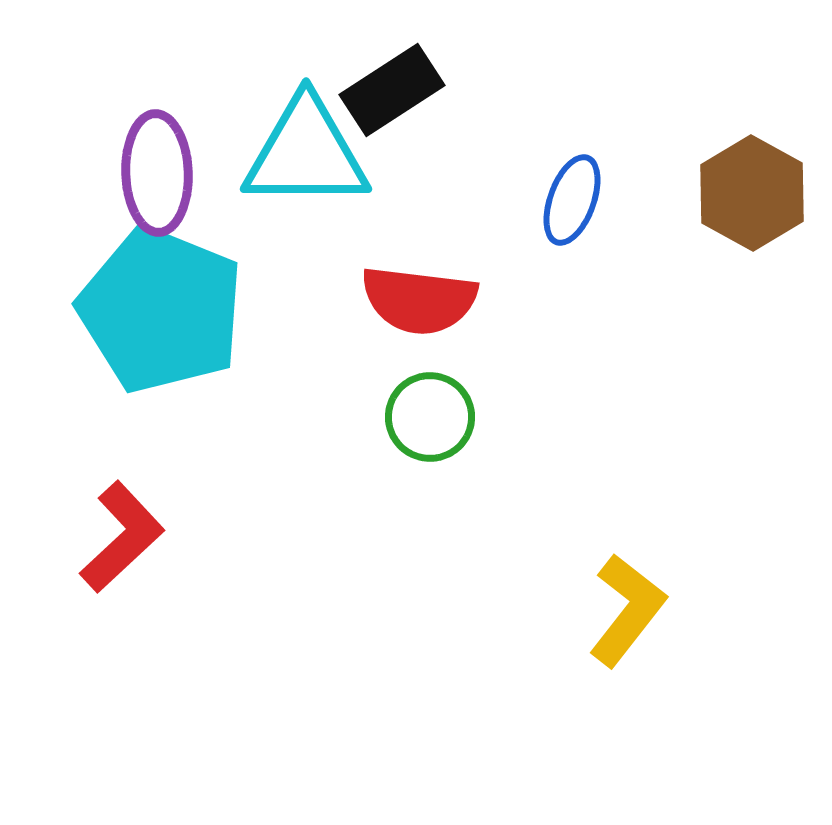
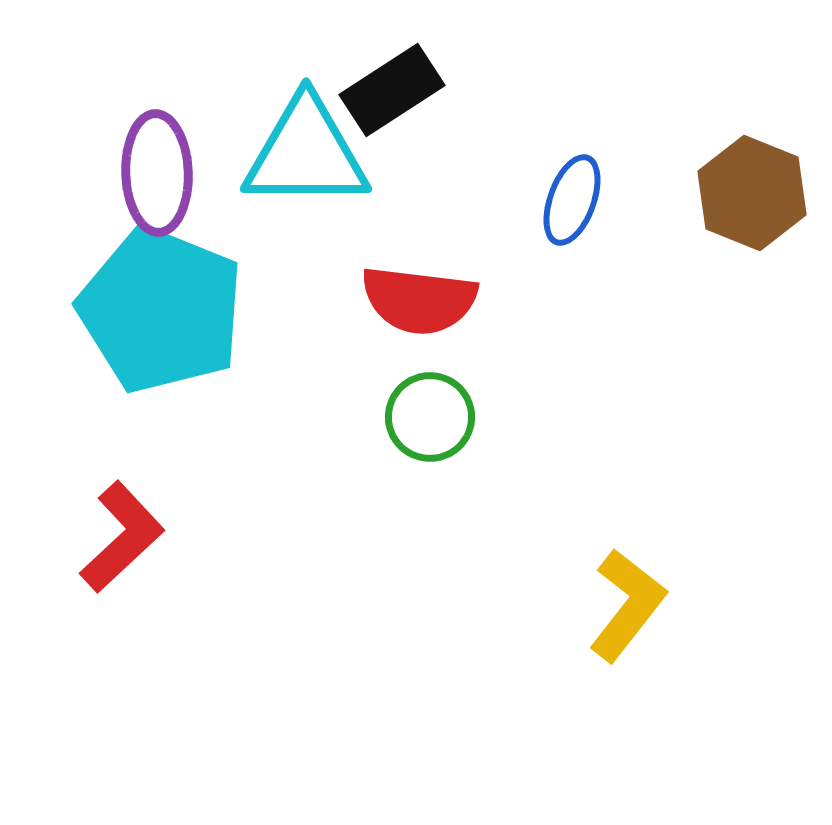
brown hexagon: rotated 7 degrees counterclockwise
yellow L-shape: moved 5 px up
